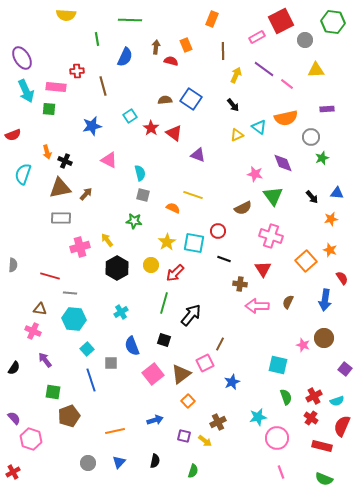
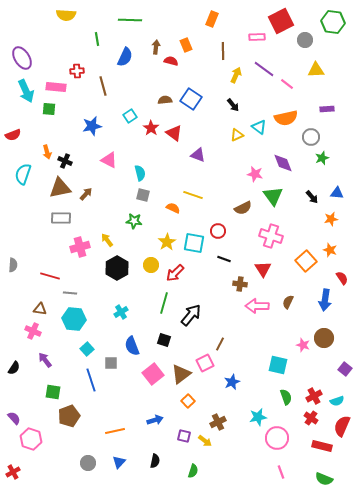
pink rectangle at (257, 37): rotated 28 degrees clockwise
